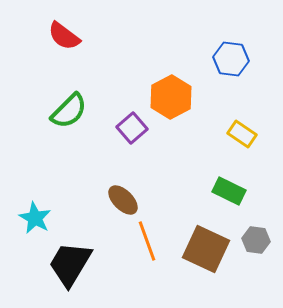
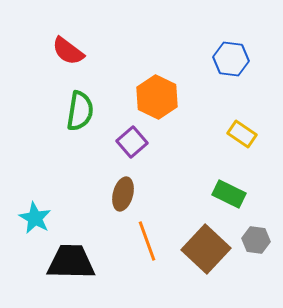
red semicircle: moved 4 px right, 15 px down
orange hexagon: moved 14 px left; rotated 6 degrees counterclockwise
green semicircle: moved 11 px right; rotated 36 degrees counterclockwise
purple square: moved 14 px down
green rectangle: moved 3 px down
brown ellipse: moved 6 px up; rotated 60 degrees clockwise
brown square: rotated 18 degrees clockwise
black trapezoid: moved 1 px right, 2 px up; rotated 60 degrees clockwise
